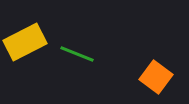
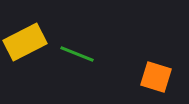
orange square: rotated 20 degrees counterclockwise
